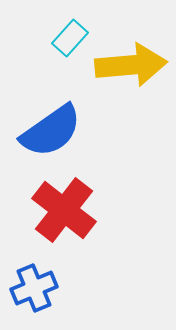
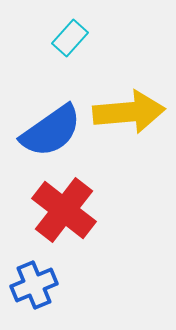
yellow arrow: moved 2 px left, 47 px down
blue cross: moved 3 px up
